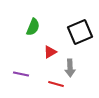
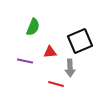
black square: moved 9 px down
red triangle: rotated 24 degrees clockwise
purple line: moved 4 px right, 13 px up
